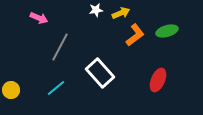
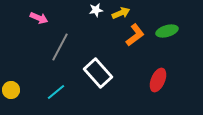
white rectangle: moved 2 px left
cyan line: moved 4 px down
